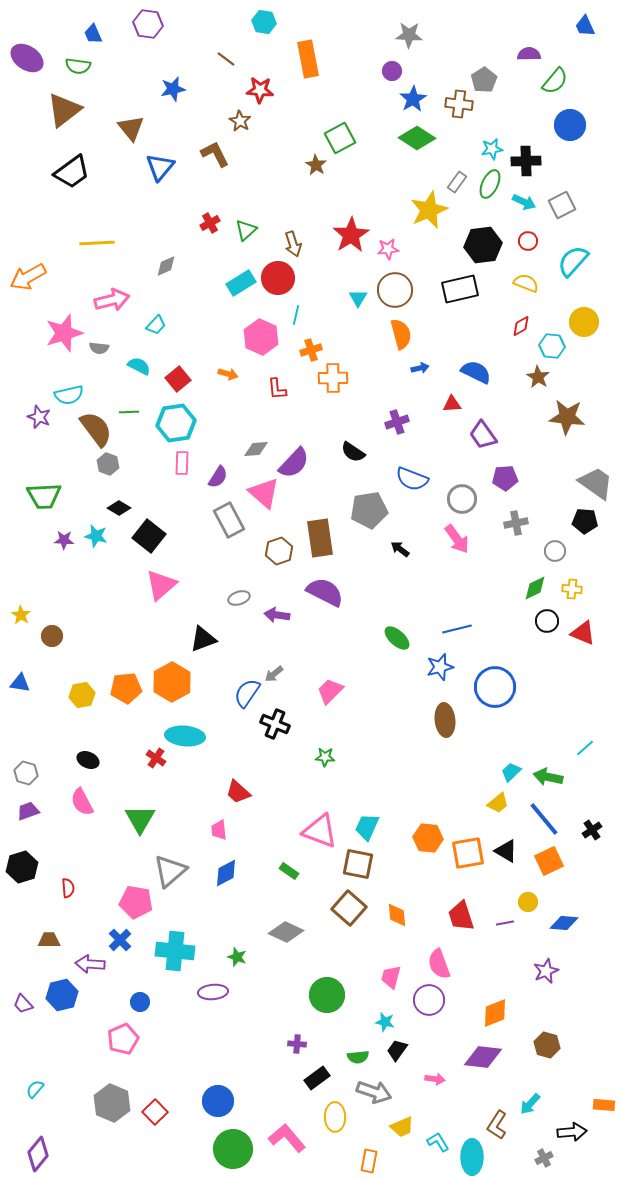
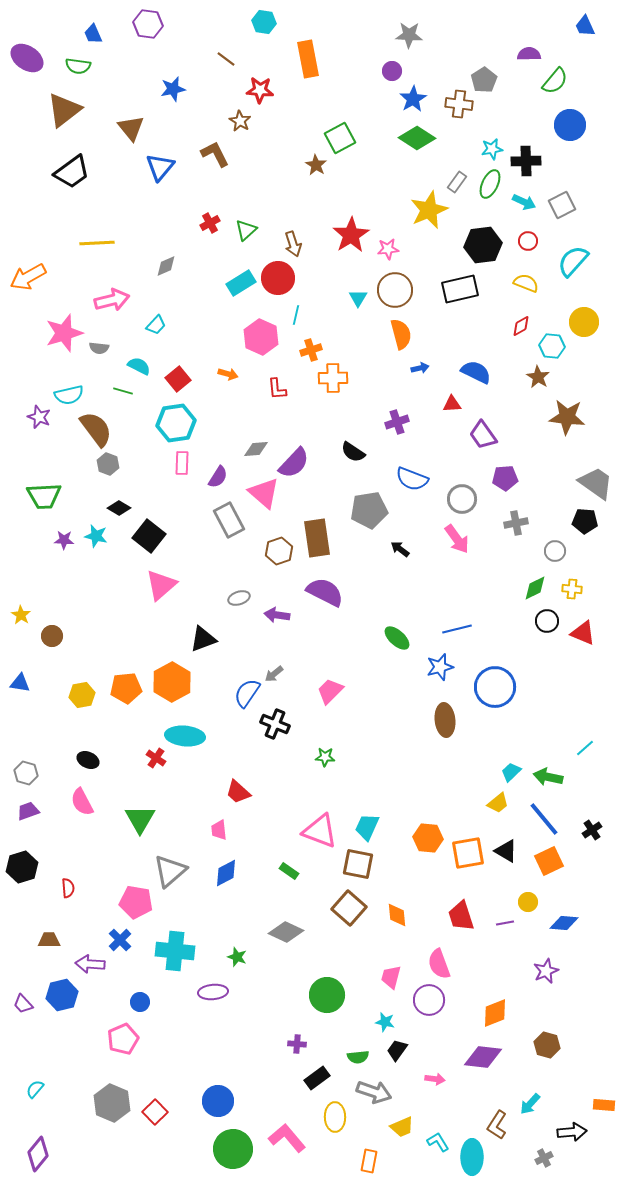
green line at (129, 412): moved 6 px left, 21 px up; rotated 18 degrees clockwise
brown rectangle at (320, 538): moved 3 px left
